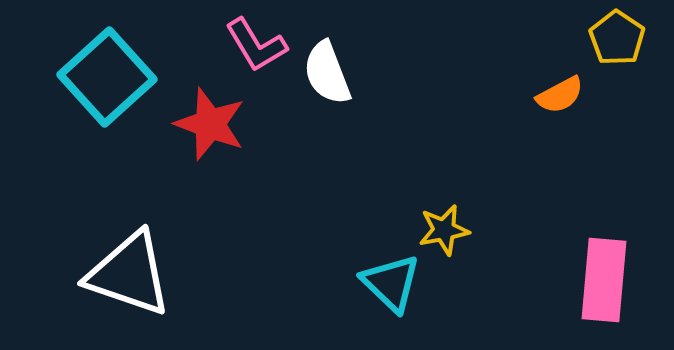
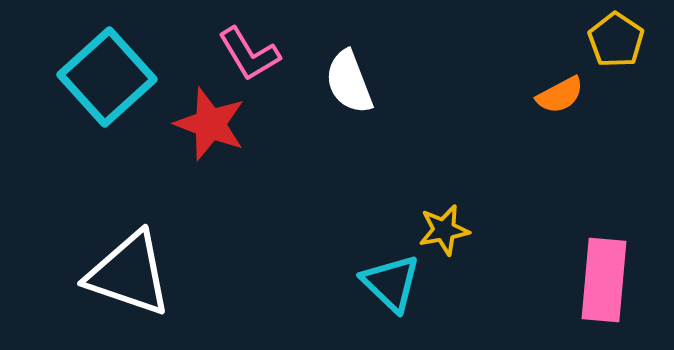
yellow pentagon: moved 1 px left, 2 px down
pink L-shape: moved 7 px left, 9 px down
white semicircle: moved 22 px right, 9 px down
